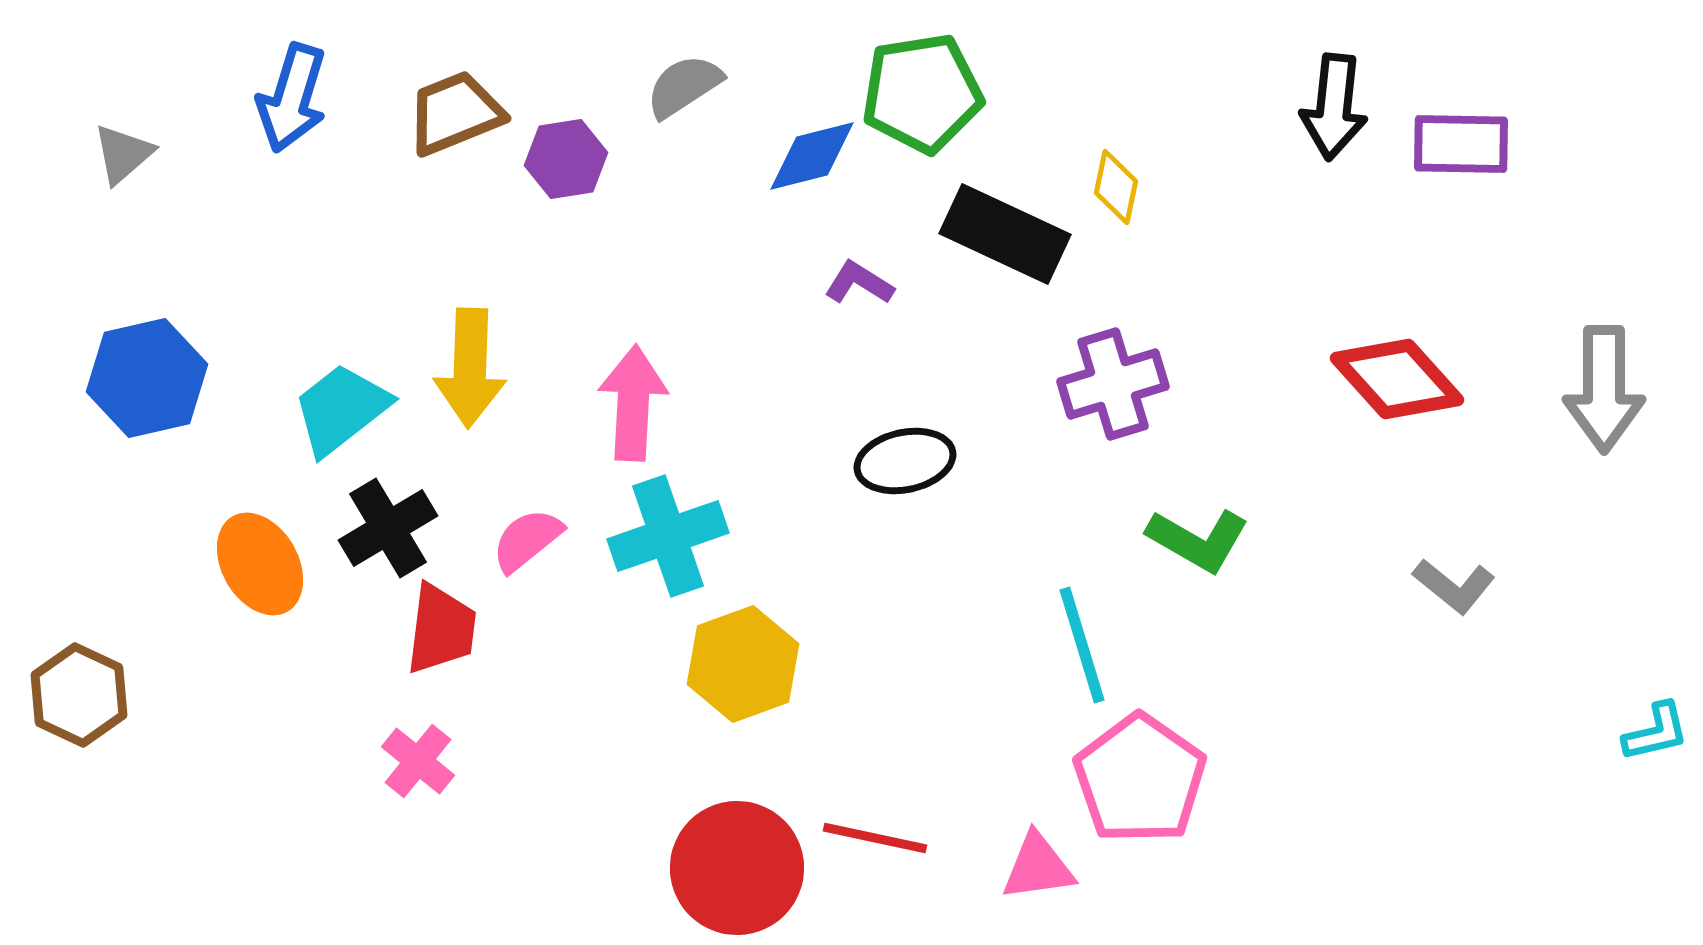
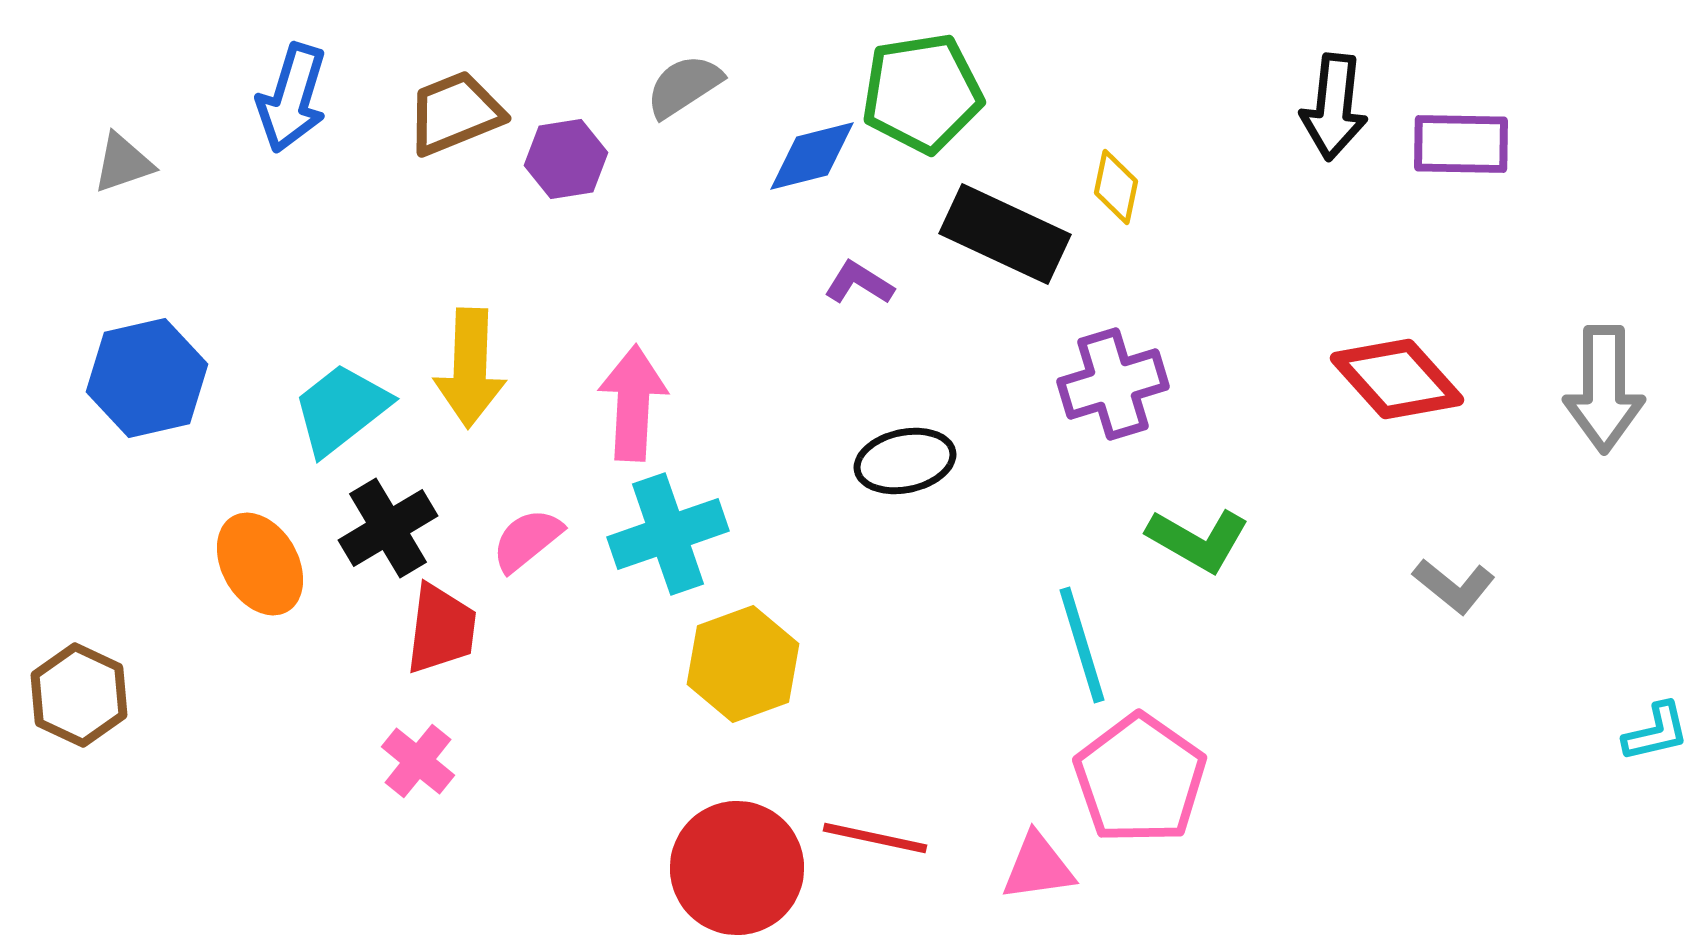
gray triangle: moved 9 px down; rotated 22 degrees clockwise
cyan cross: moved 2 px up
